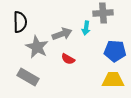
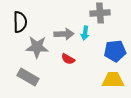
gray cross: moved 3 px left
cyan arrow: moved 1 px left, 5 px down
gray arrow: moved 2 px right; rotated 18 degrees clockwise
gray star: rotated 25 degrees counterclockwise
blue pentagon: rotated 10 degrees counterclockwise
